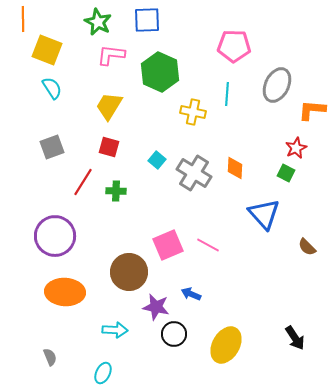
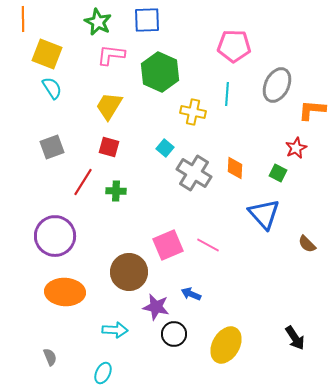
yellow square: moved 4 px down
cyan square: moved 8 px right, 12 px up
green square: moved 8 px left
brown semicircle: moved 3 px up
